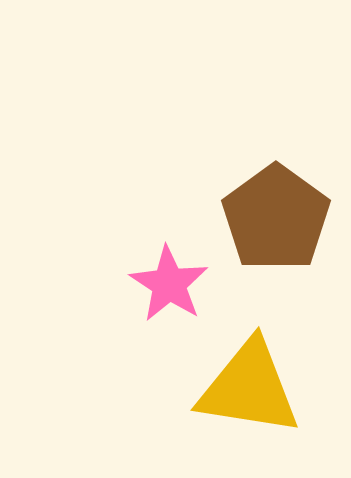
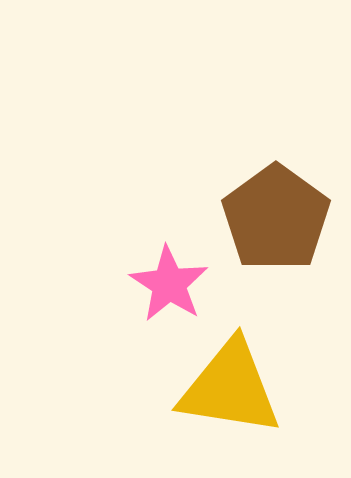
yellow triangle: moved 19 px left
